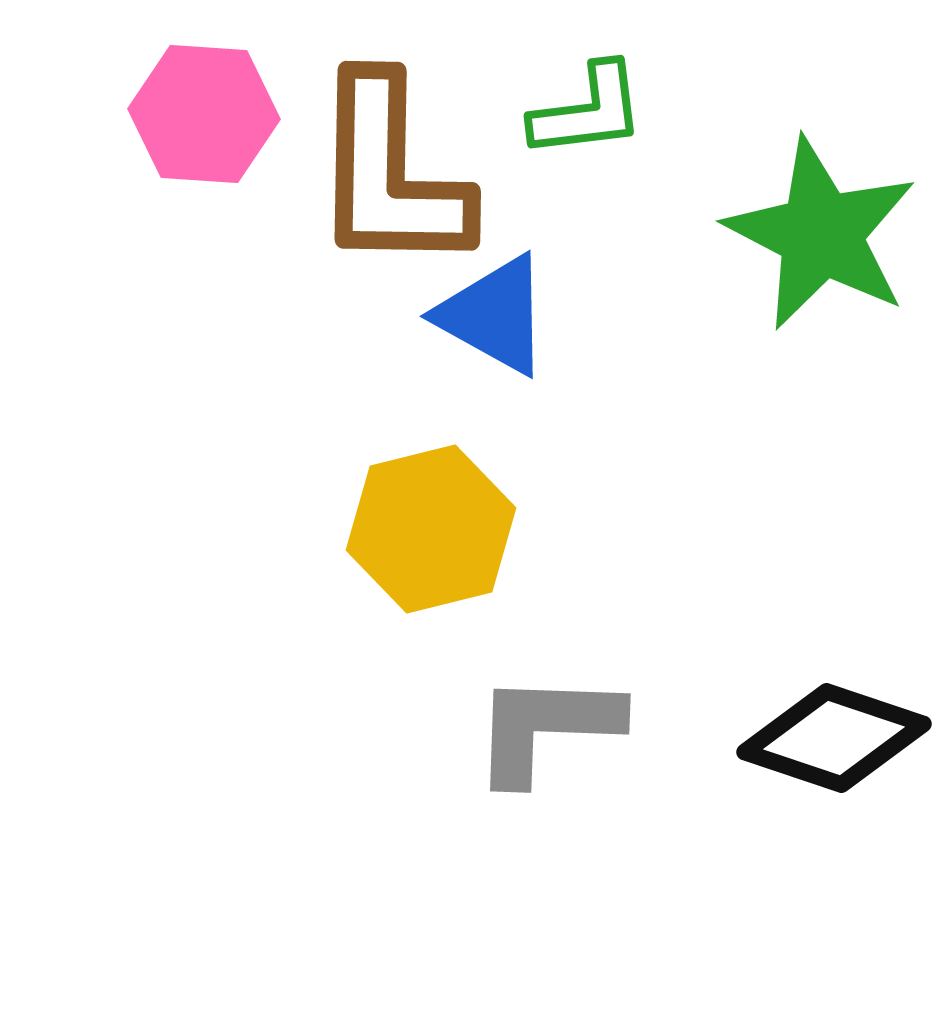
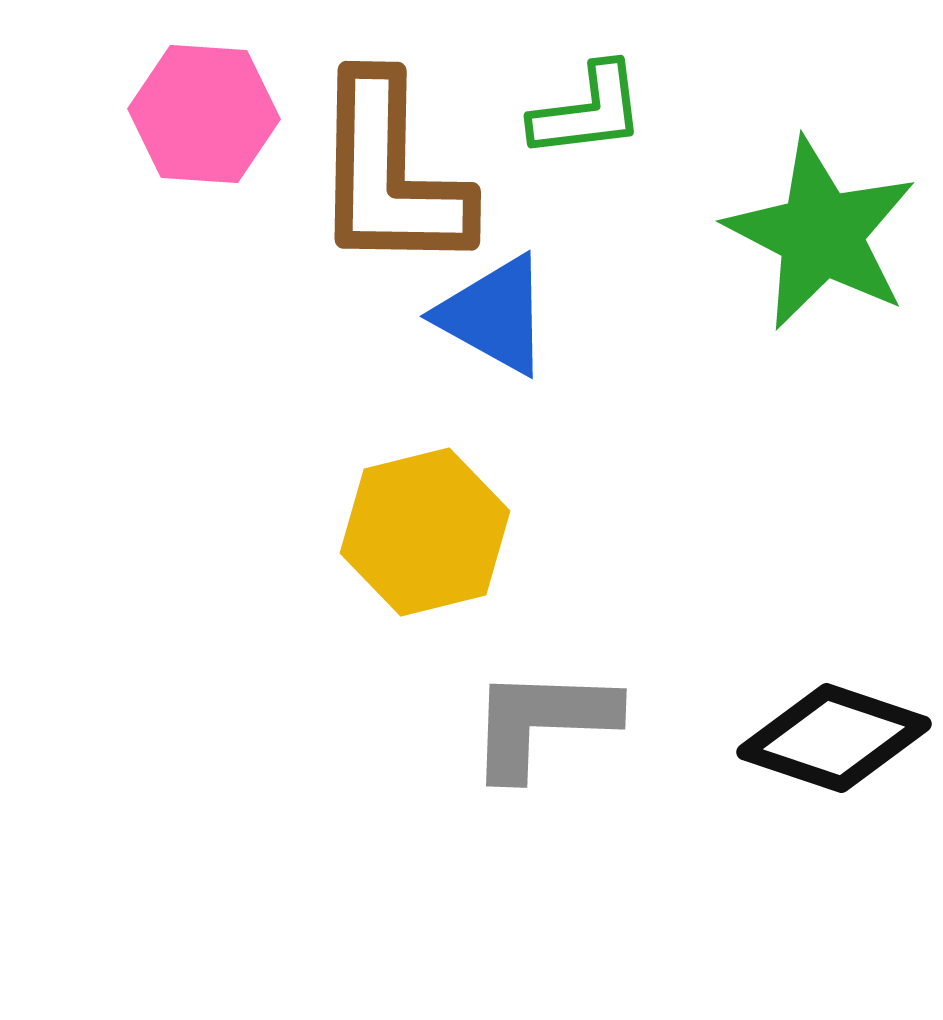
yellow hexagon: moved 6 px left, 3 px down
gray L-shape: moved 4 px left, 5 px up
